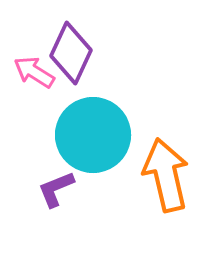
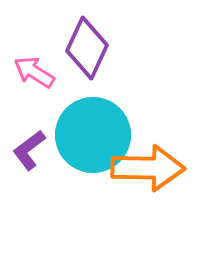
purple diamond: moved 16 px right, 5 px up
orange arrow: moved 18 px left, 7 px up; rotated 104 degrees clockwise
purple L-shape: moved 27 px left, 39 px up; rotated 15 degrees counterclockwise
